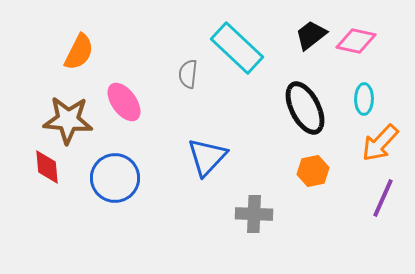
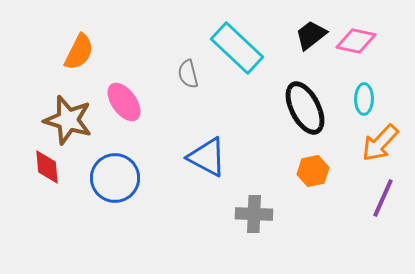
gray semicircle: rotated 20 degrees counterclockwise
brown star: rotated 12 degrees clockwise
blue triangle: rotated 45 degrees counterclockwise
